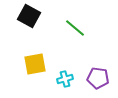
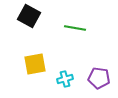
green line: rotated 30 degrees counterclockwise
purple pentagon: moved 1 px right
